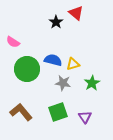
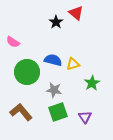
green circle: moved 3 px down
gray star: moved 9 px left, 7 px down
